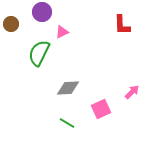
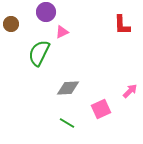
purple circle: moved 4 px right
pink arrow: moved 2 px left, 1 px up
